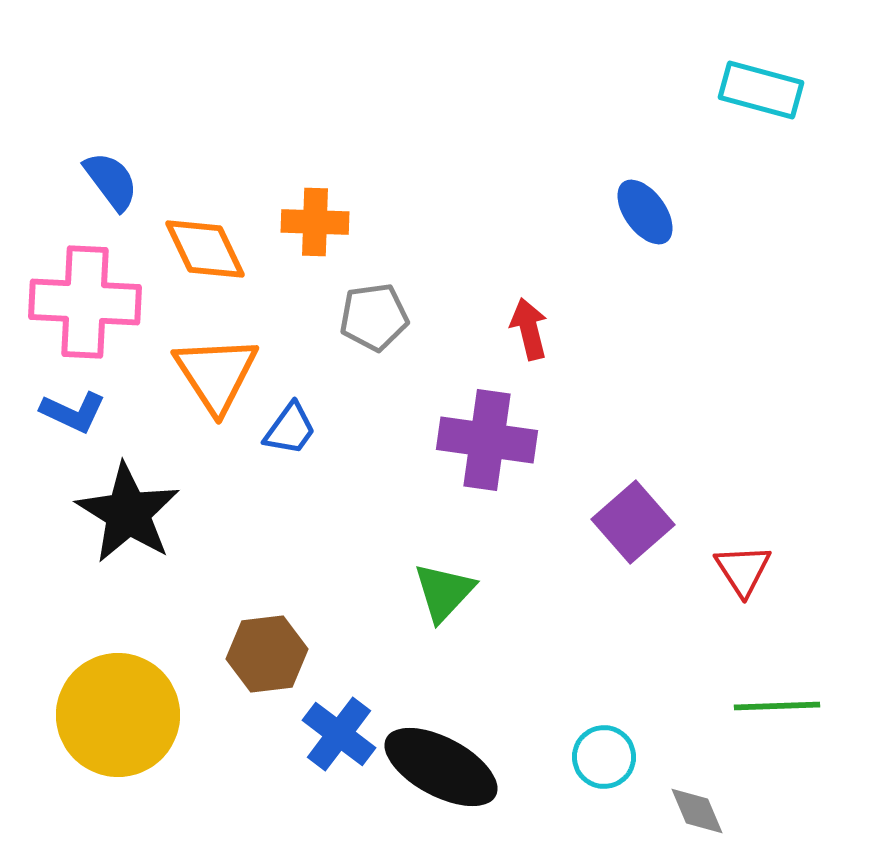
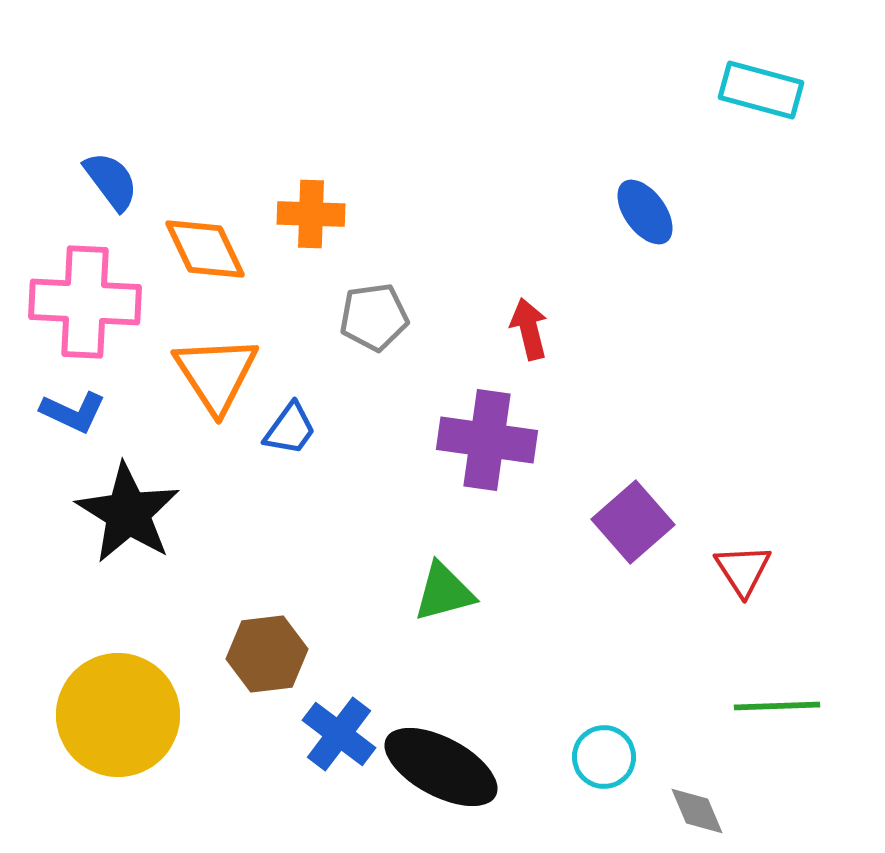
orange cross: moved 4 px left, 8 px up
green triangle: rotated 32 degrees clockwise
